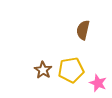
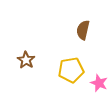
brown star: moved 17 px left, 10 px up
pink star: moved 1 px right
